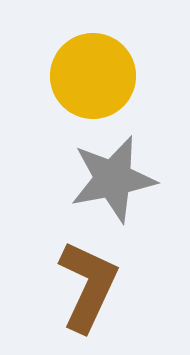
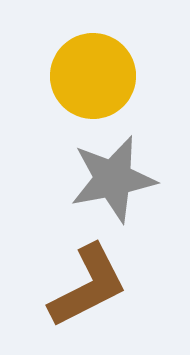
brown L-shape: rotated 38 degrees clockwise
